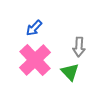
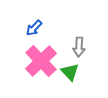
pink cross: moved 6 px right, 1 px down
